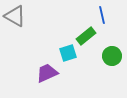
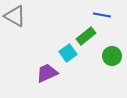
blue line: rotated 66 degrees counterclockwise
cyan square: rotated 18 degrees counterclockwise
